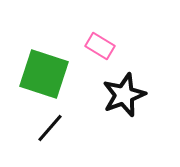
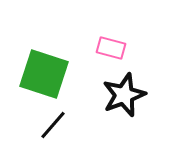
pink rectangle: moved 11 px right, 2 px down; rotated 16 degrees counterclockwise
black line: moved 3 px right, 3 px up
